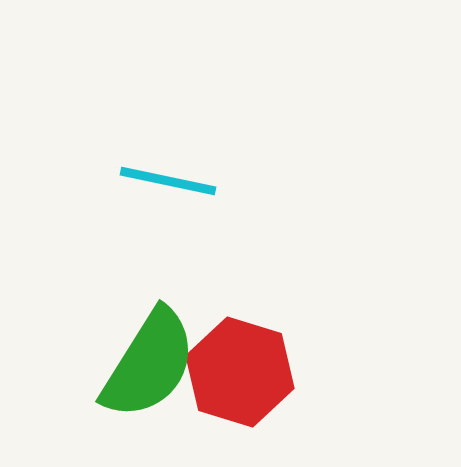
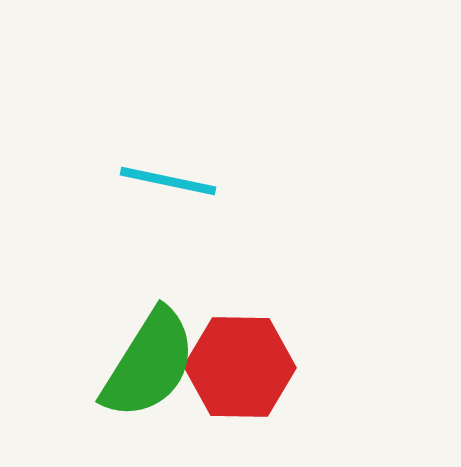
red hexagon: moved 5 px up; rotated 16 degrees counterclockwise
